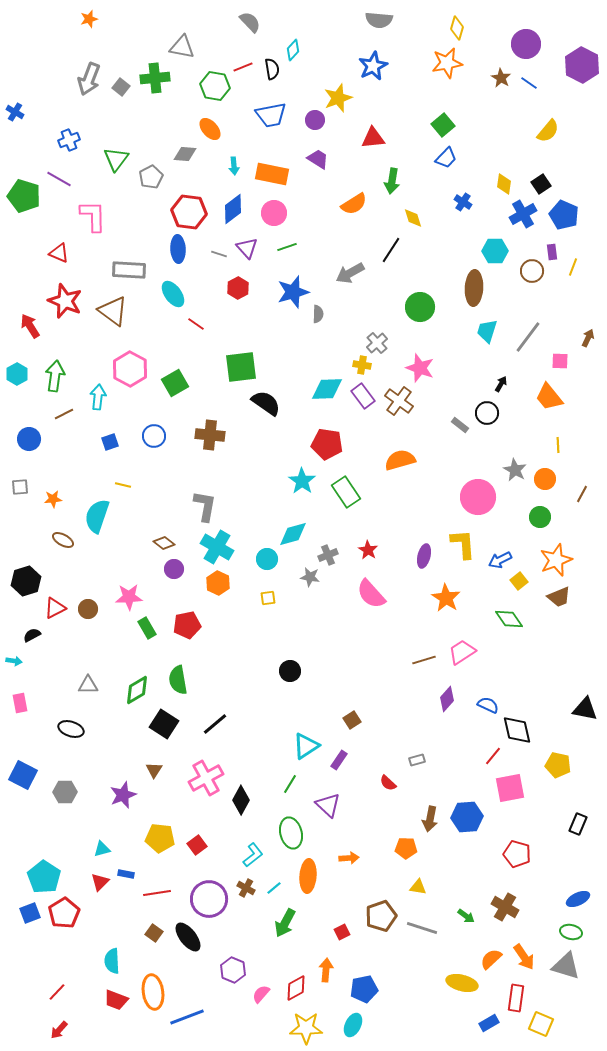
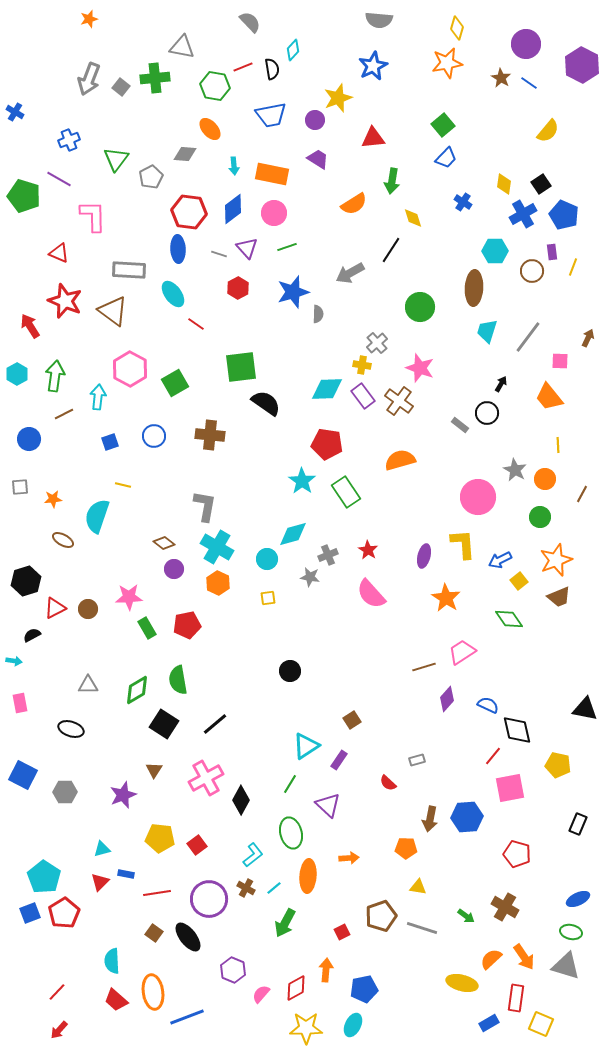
brown line at (424, 660): moved 7 px down
red trapezoid at (116, 1000): rotated 20 degrees clockwise
